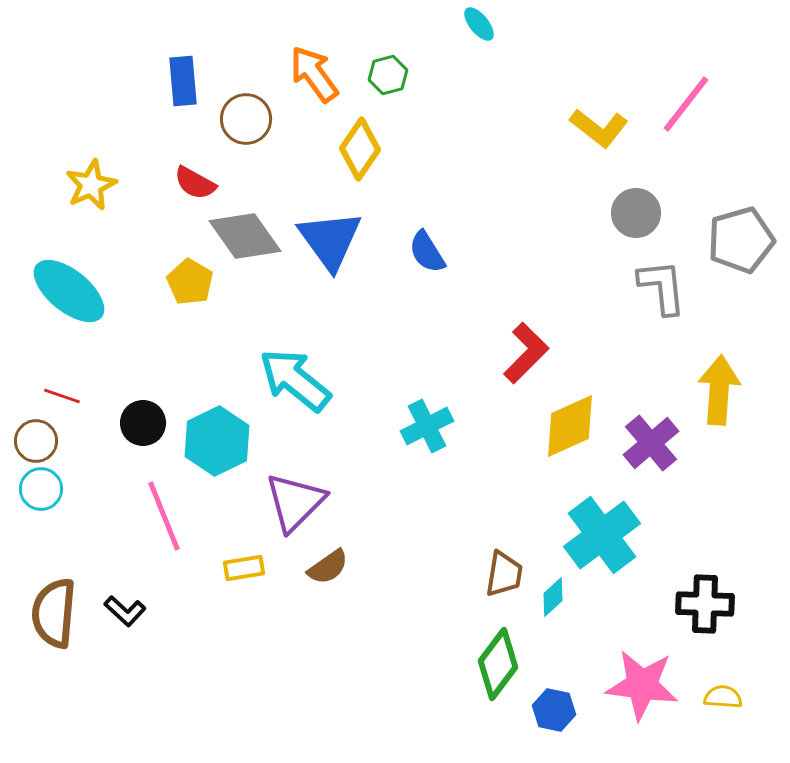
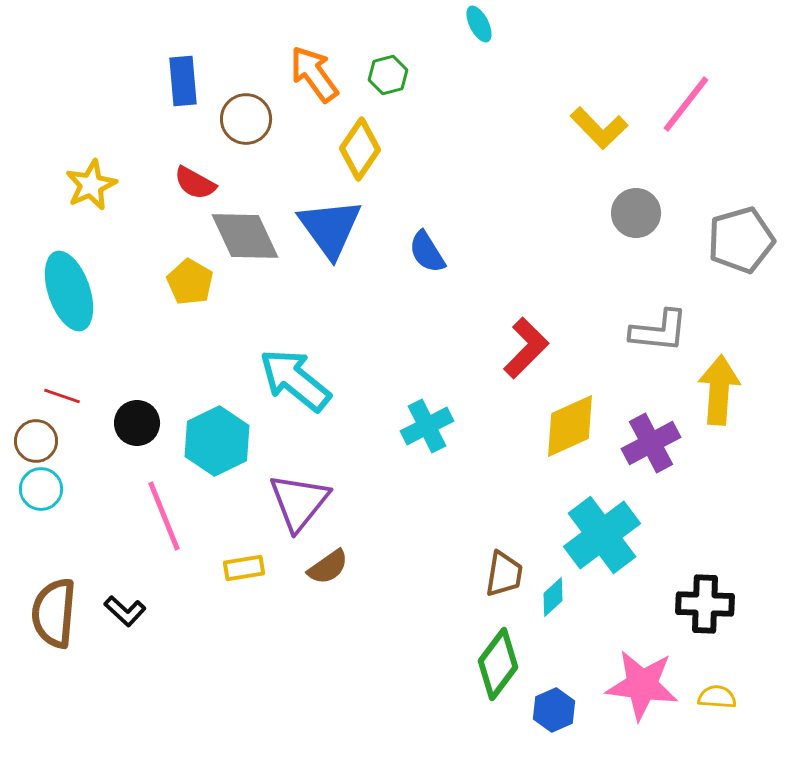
cyan ellipse at (479, 24): rotated 12 degrees clockwise
yellow L-shape at (599, 128): rotated 8 degrees clockwise
gray diamond at (245, 236): rotated 10 degrees clockwise
blue triangle at (330, 240): moved 12 px up
gray L-shape at (662, 287): moved 3 px left, 44 px down; rotated 102 degrees clockwise
cyan ellipse at (69, 291): rotated 32 degrees clockwise
red L-shape at (526, 353): moved 5 px up
black circle at (143, 423): moved 6 px left
purple cross at (651, 443): rotated 12 degrees clockwise
purple triangle at (295, 502): moved 4 px right; rotated 6 degrees counterclockwise
yellow semicircle at (723, 697): moved 6 px left
blue hexagon at (554, 710): rotated 24 degrees clockwise
